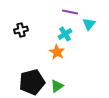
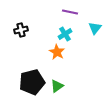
cyan triangle: moved 6 px right, 4 px down
